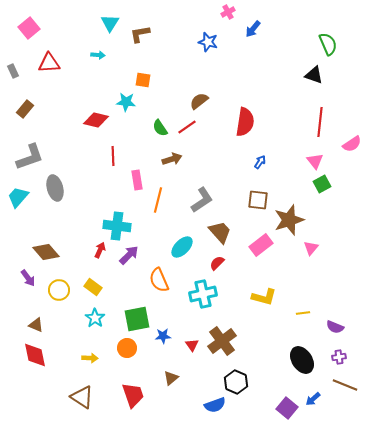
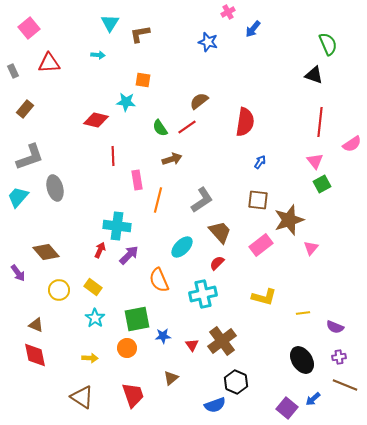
purple arrow at (28, 278): moved 10 px left, 5 px up
